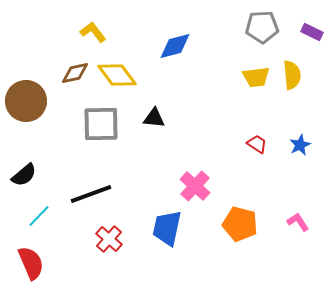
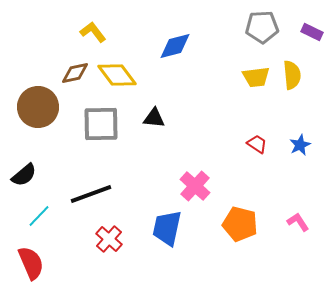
brown circle: moved 12 px right, 6 px down
